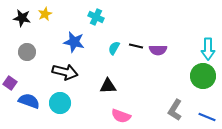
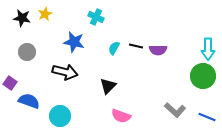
black triangle: rotated 42 degrees counterclockwise
cyan circle: moved 13 px down
gray L-shape: rotated 80 degrees counterclockwise
